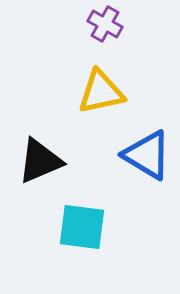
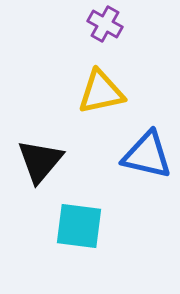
blue triangle: rotated 18 degrees counterclockwise
black triangle: rotated 27 degrees counterclockwise
cyan square: moved 3 px left, 1 px up
